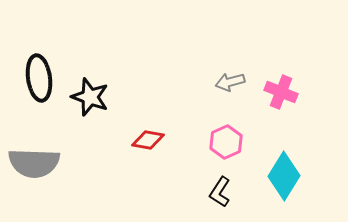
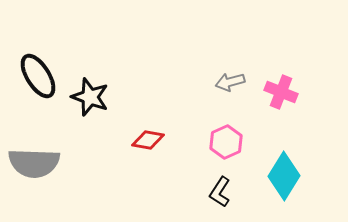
black ellipse: moved 1 px left, 2 px up; rotated 24 degrees counterclockwise
